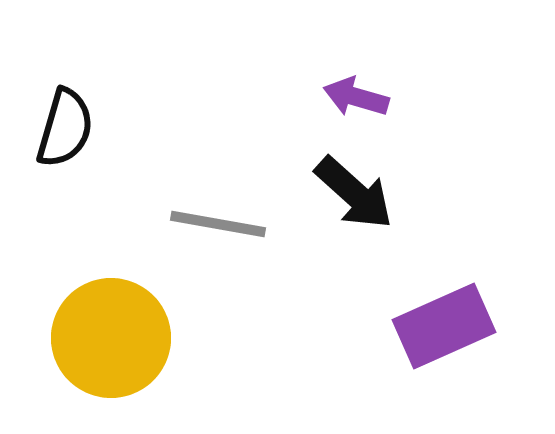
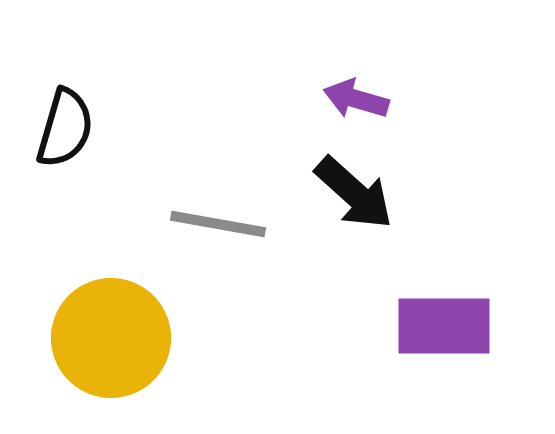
purple arrow: moved 2 px down
purple rectangle: rotated 24 degrees clockwise
